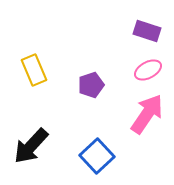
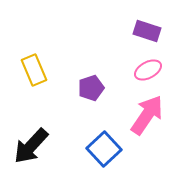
purple pentagon: moved 3 px down
pink arrow: moved 1 px down
blue square: moved 7 px right, 7 px up
